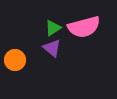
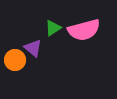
pink semicircle: moved 3 px down
purple triangle: moved 19 px left
